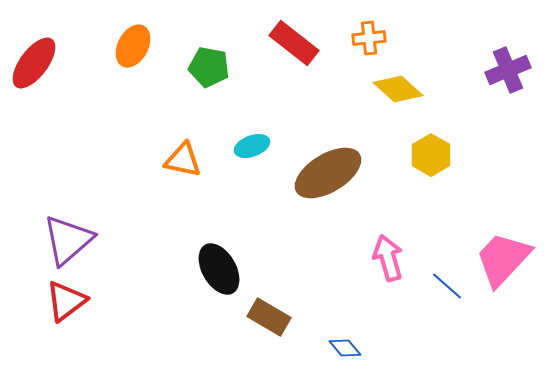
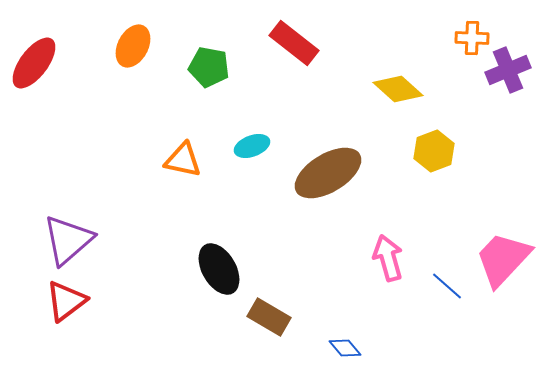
orange cross: moved 103 px right; rotated 8 degrees clockwise
yellow hexagon: moved 3 px right, 4 px up; rotated 9 degrees clockwise
